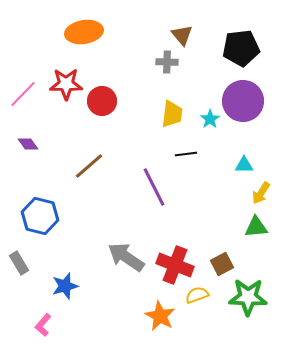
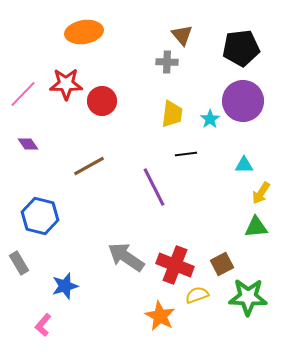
brown line: rotated 12 degrees clockwise
